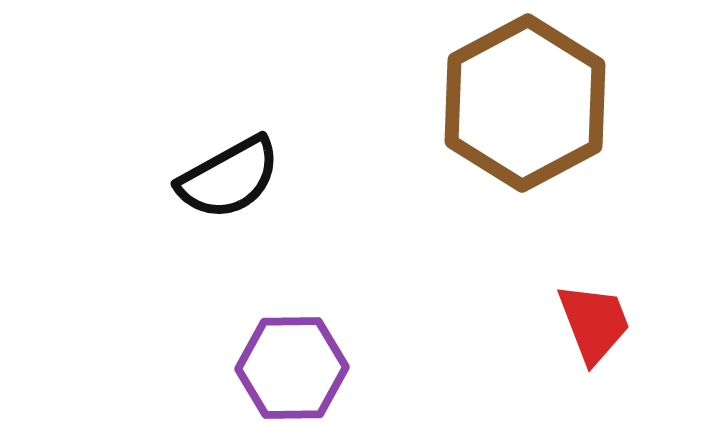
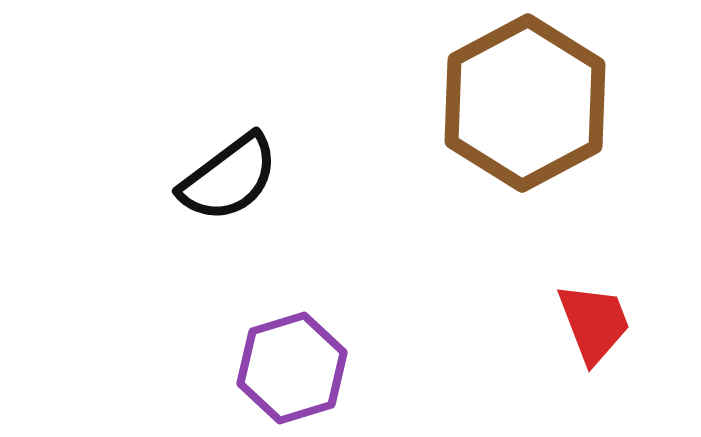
black semicircle: rotated 8 degrees counterclockwise
purple hexagon: rotated 16 degrees counterclockwise
